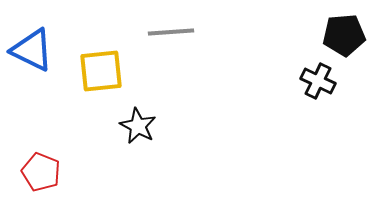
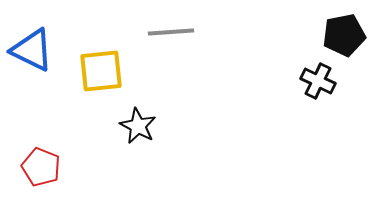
black pentagon: rotated 6 degrees counterclockwise
red pentagon: moved 5 px up
